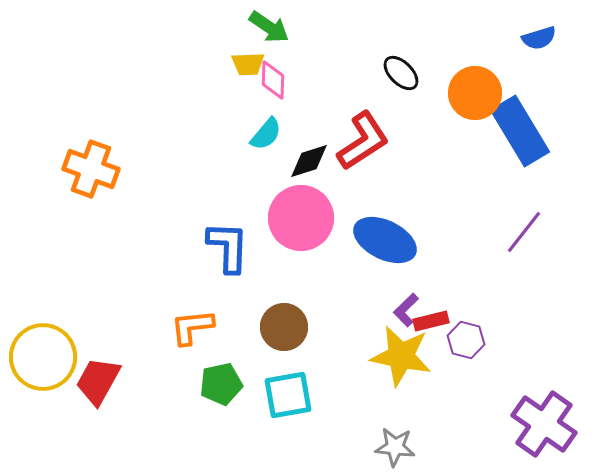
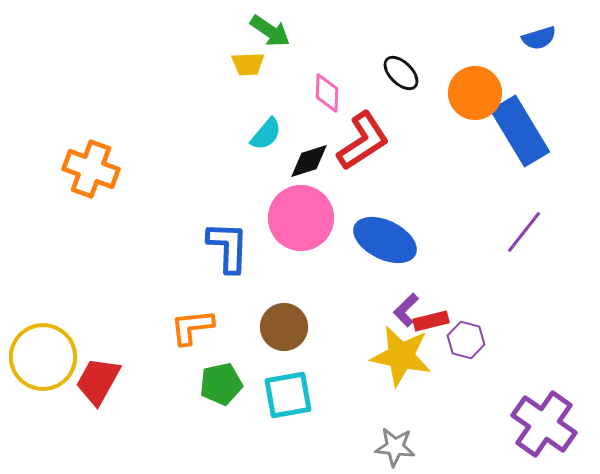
green arrow: moved 1 px right, 4 px down
pink diamond: moved 54 px right, 13 px down
